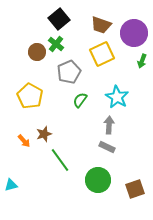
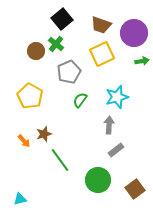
black square: moved 3 px right
brown circle: moved 1 px left, 1 px up
green arrow: rotated 120 degrees counterclockwise
cyan star: rotated 25 degrees clockwise
gray rectangle: moved 9 px right, 3 px down; rotated 63 degrees counterclockwise
cyan triangle: moved 9 px right, 14 px down
brown square: rotated 18 degrees counterclockwise
